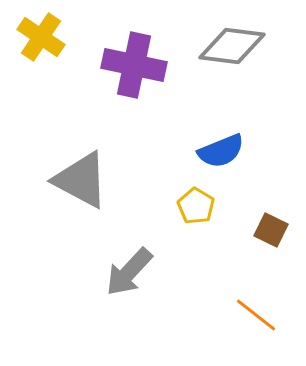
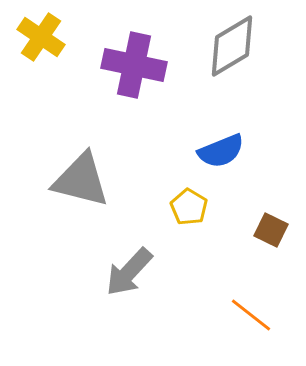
gray diamond: rotated 38 degrees counterclockwise
gray triangle: rotated 14 degrees counterclockwise
yellow pentagon: moved 7 px left, 1 px down
orange line: moved 5 px left
